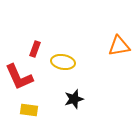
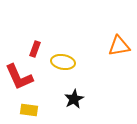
black star: rotated 12 degrees counterclockwise
